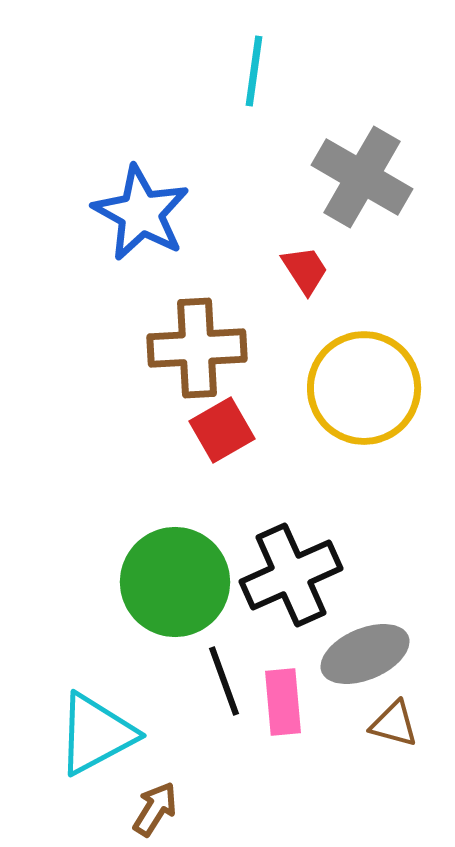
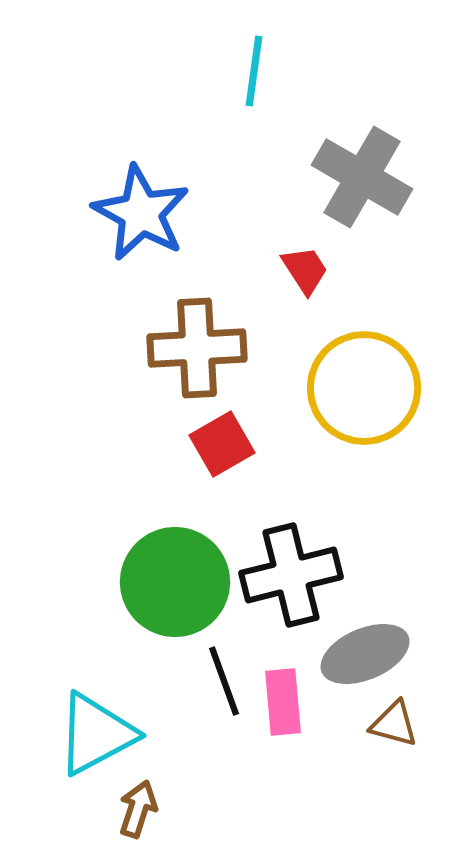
red square: moved 14 px down
black cross: rotated 10 degrees clockwise
brown arrow: moved 17 px left; rotated 14 degrees counterclockwise
